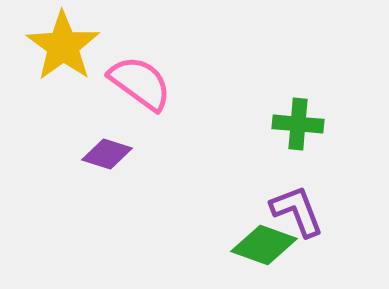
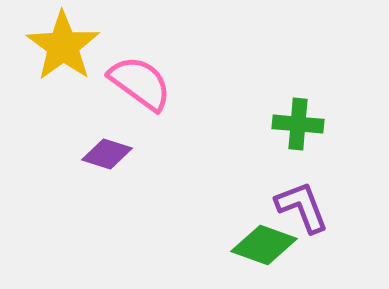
purple L-shape: moved 5 px right, 4 px up
